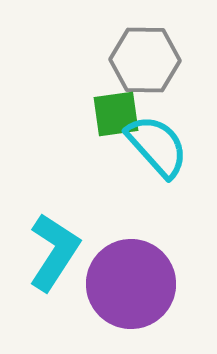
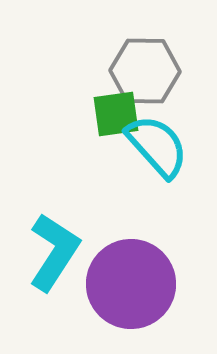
gray hexagon: moved 11 px down
